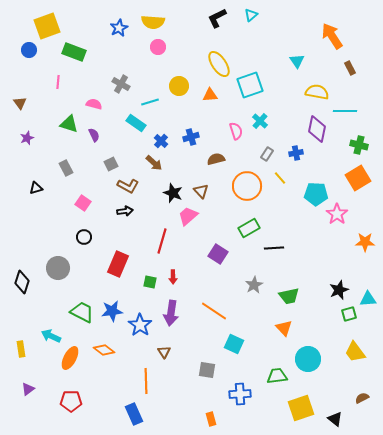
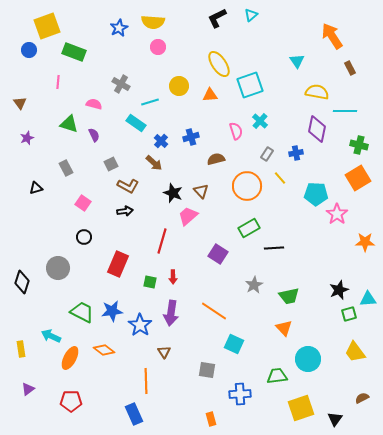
black triangle at (335, 419): rotated 28 degrees clockwise
